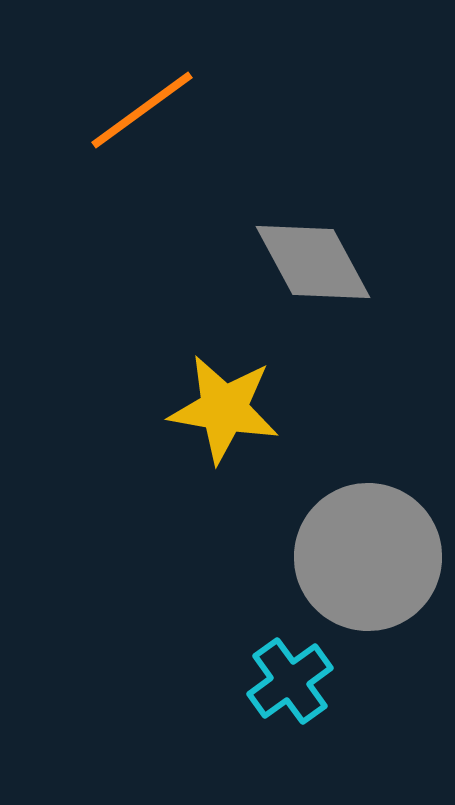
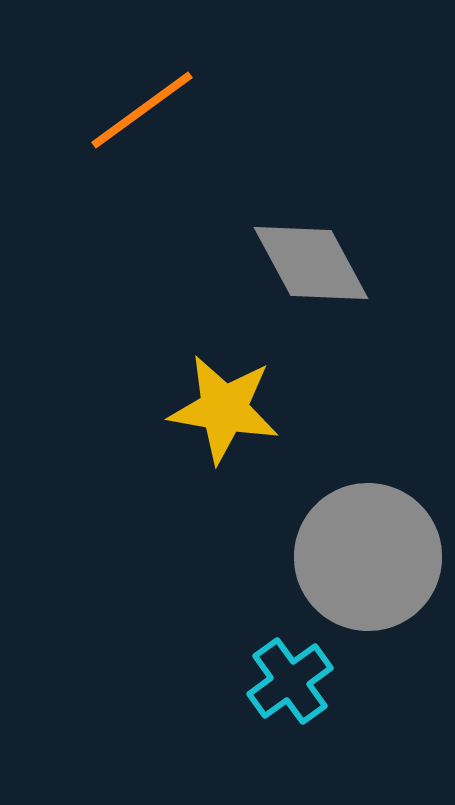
gray diamond: moved 2 px left, 1 px down
